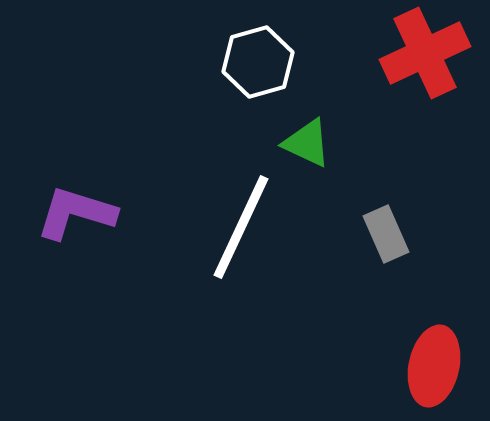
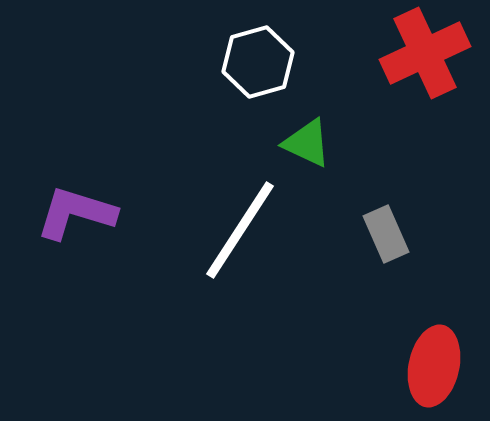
white line: moved 1 px left, 3 px down; rotated 8 degrees clockwise
